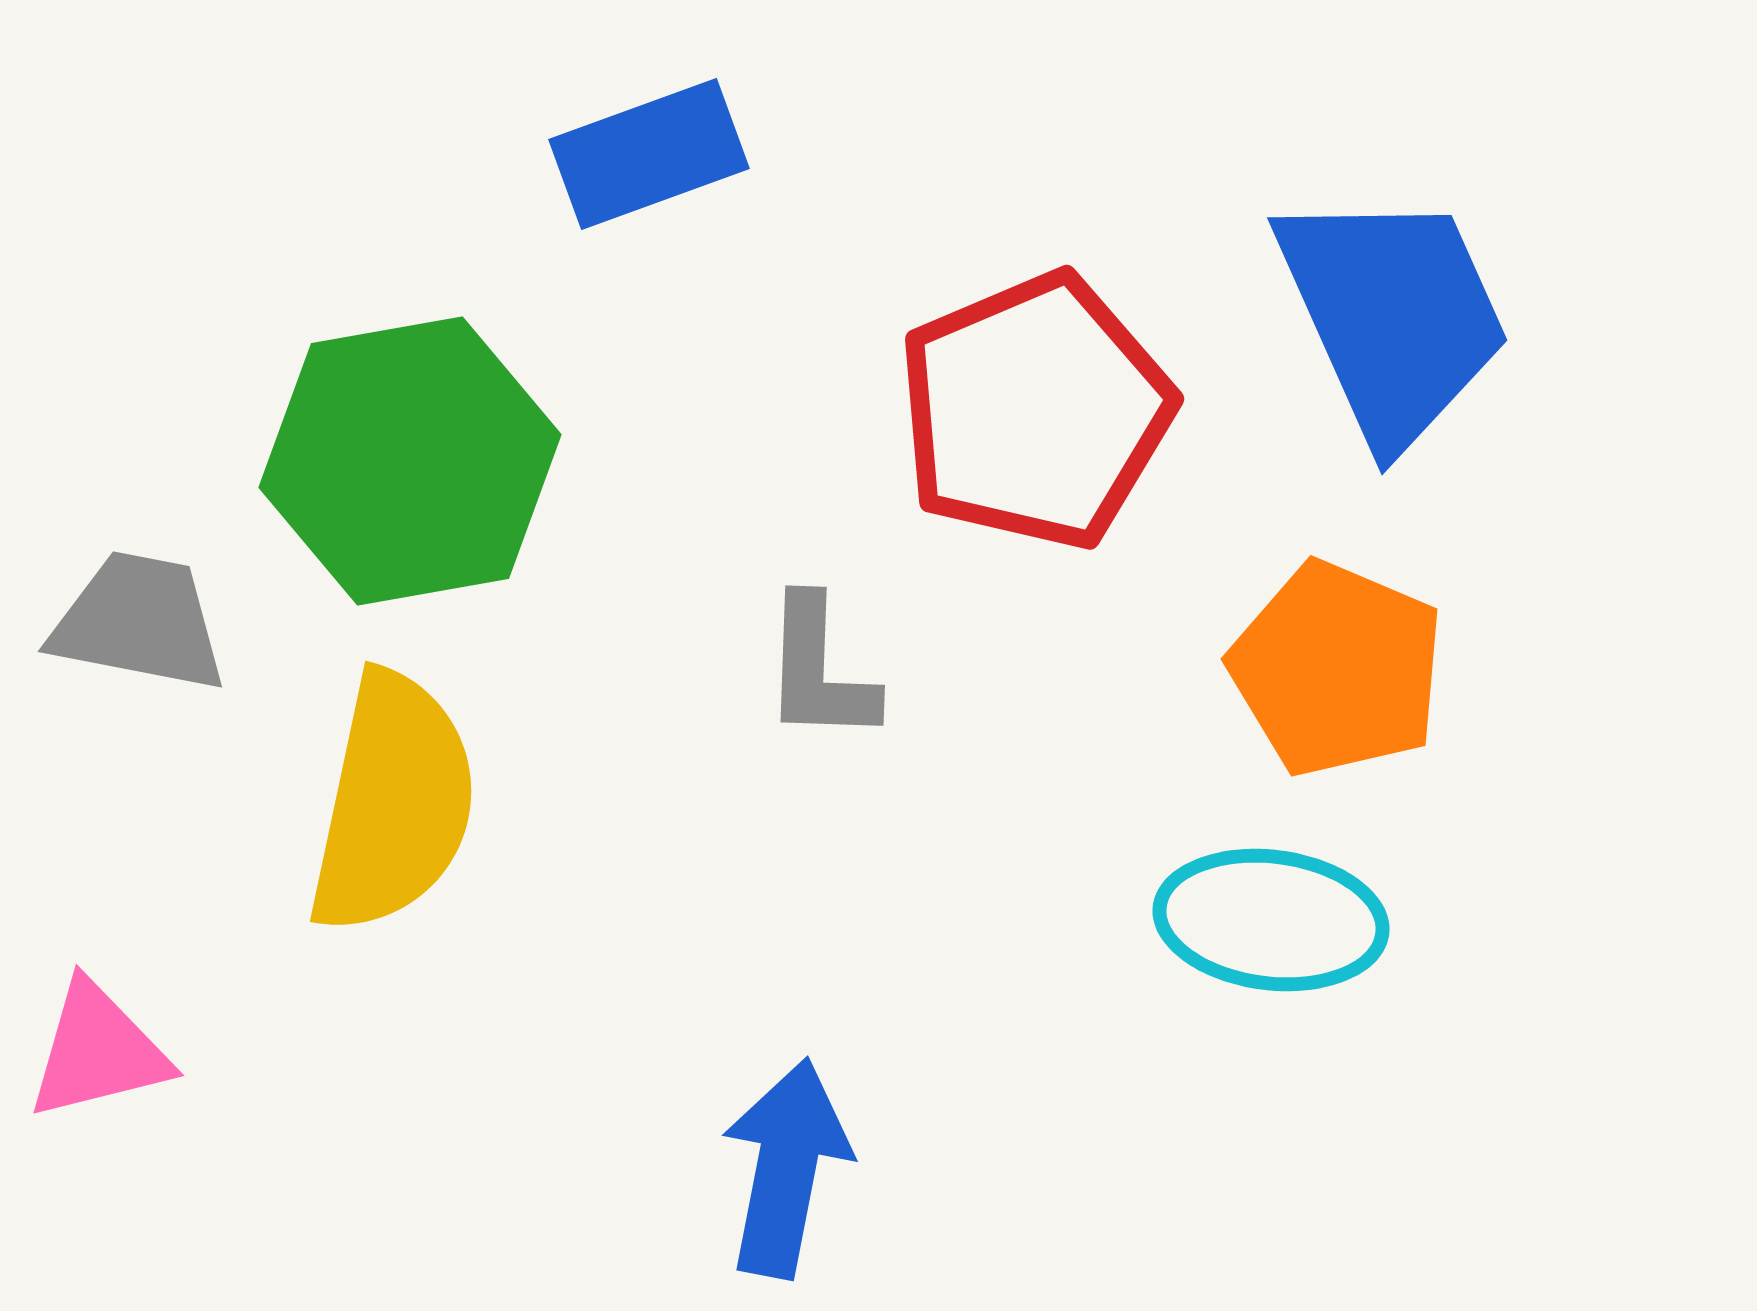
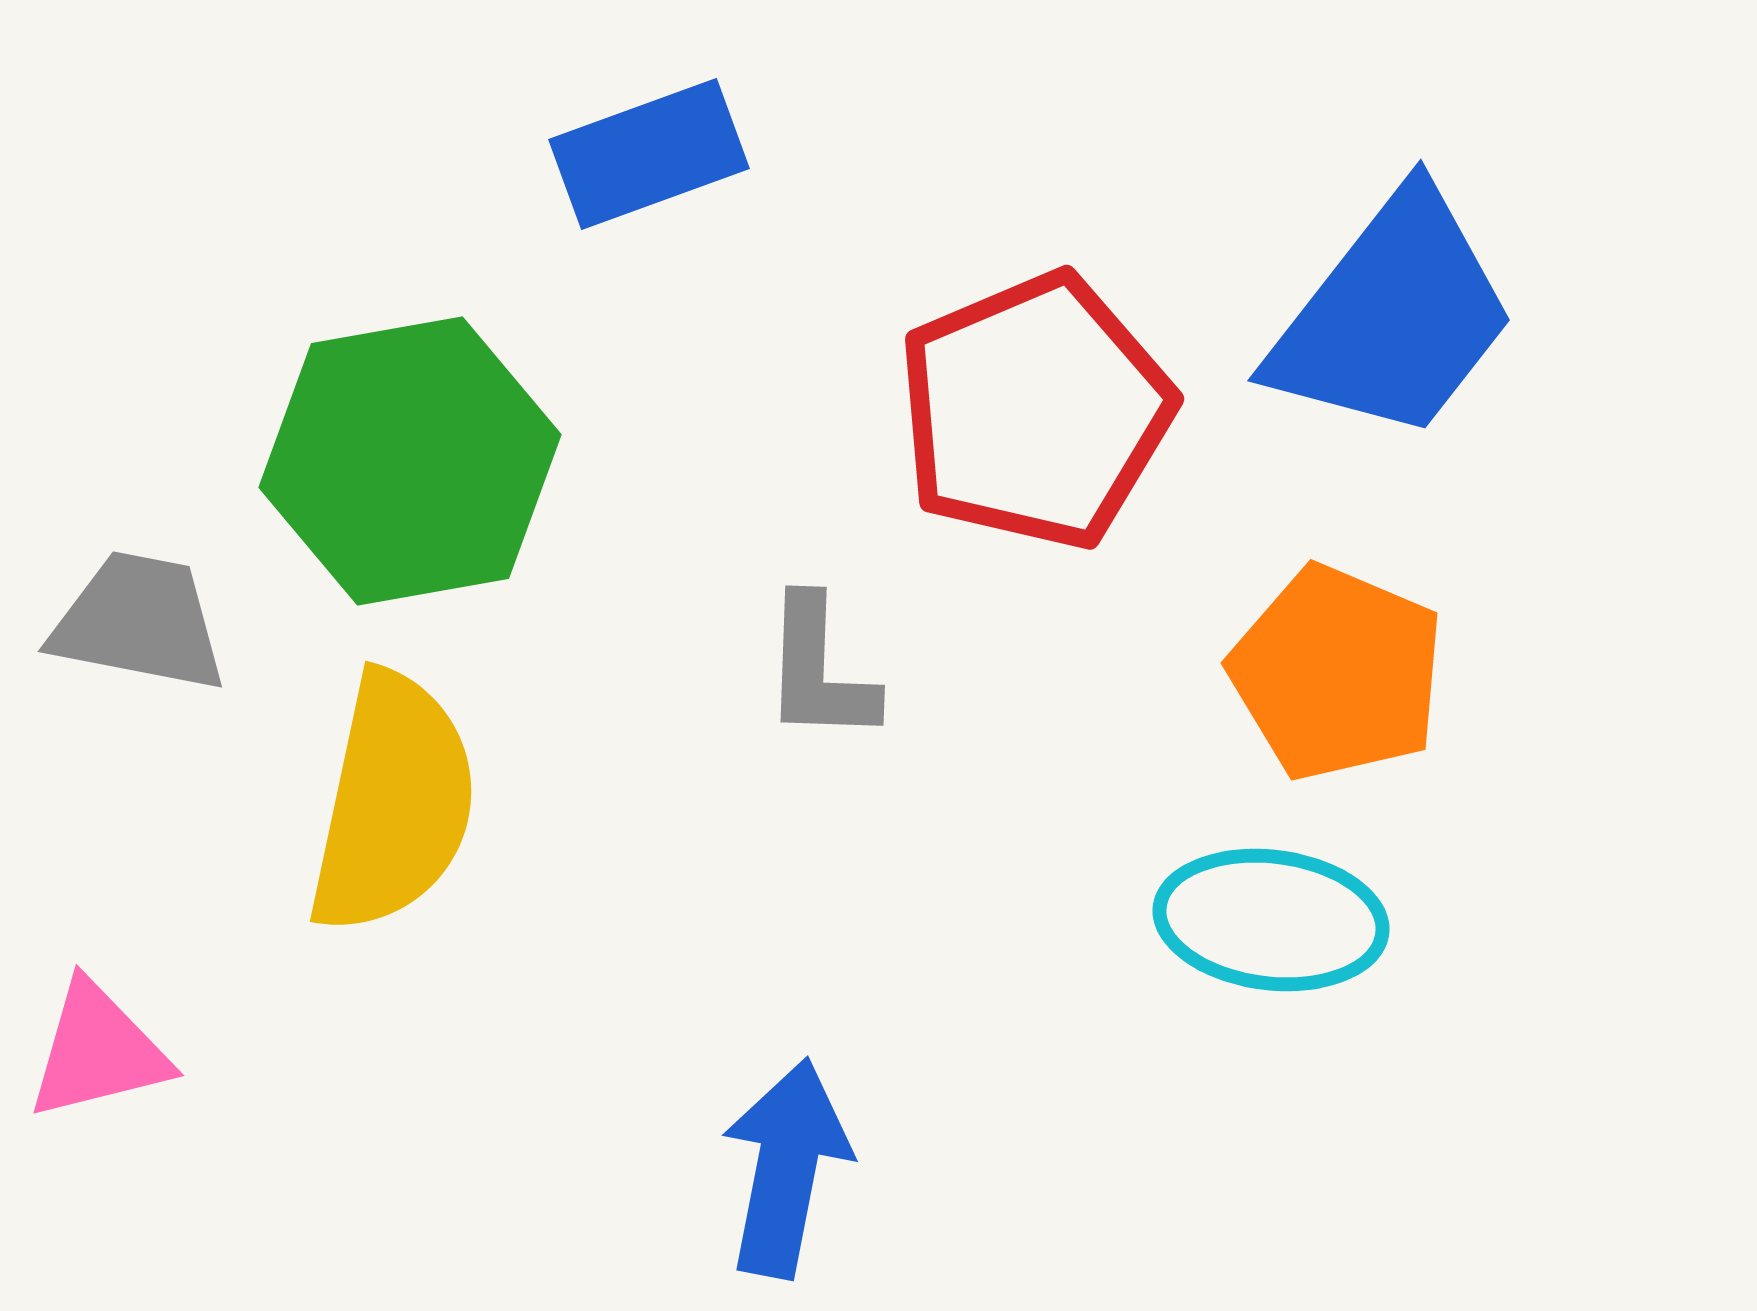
blue trapezoid: rotated 62 degrees clockwise
orange pentagon: moved 4 px down
